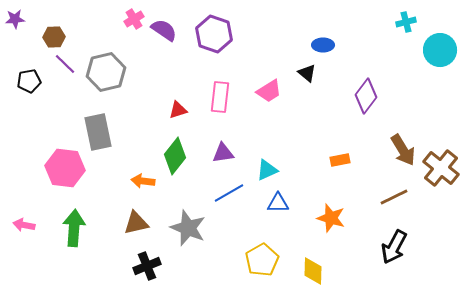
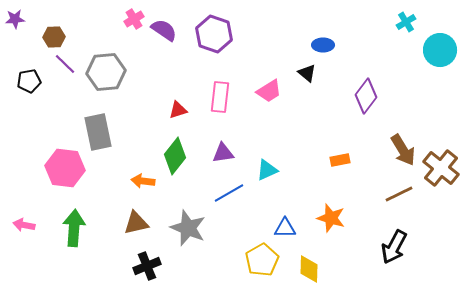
cyan cross: rotated 18 degrees counterclockwise
gray hexagon: rotated 9 degrees clockwise
brown line: moved 5 px right, 3 px up
blue triangle: moved 7 px right, 25 px down
yellow diamond: moved 4 px left, 2 px up
